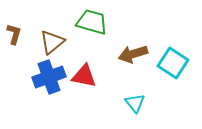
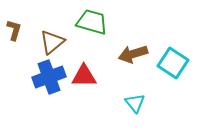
brown L-shape: moved 4 px up
red triangle: rotated 12 degrees counterclockwise
